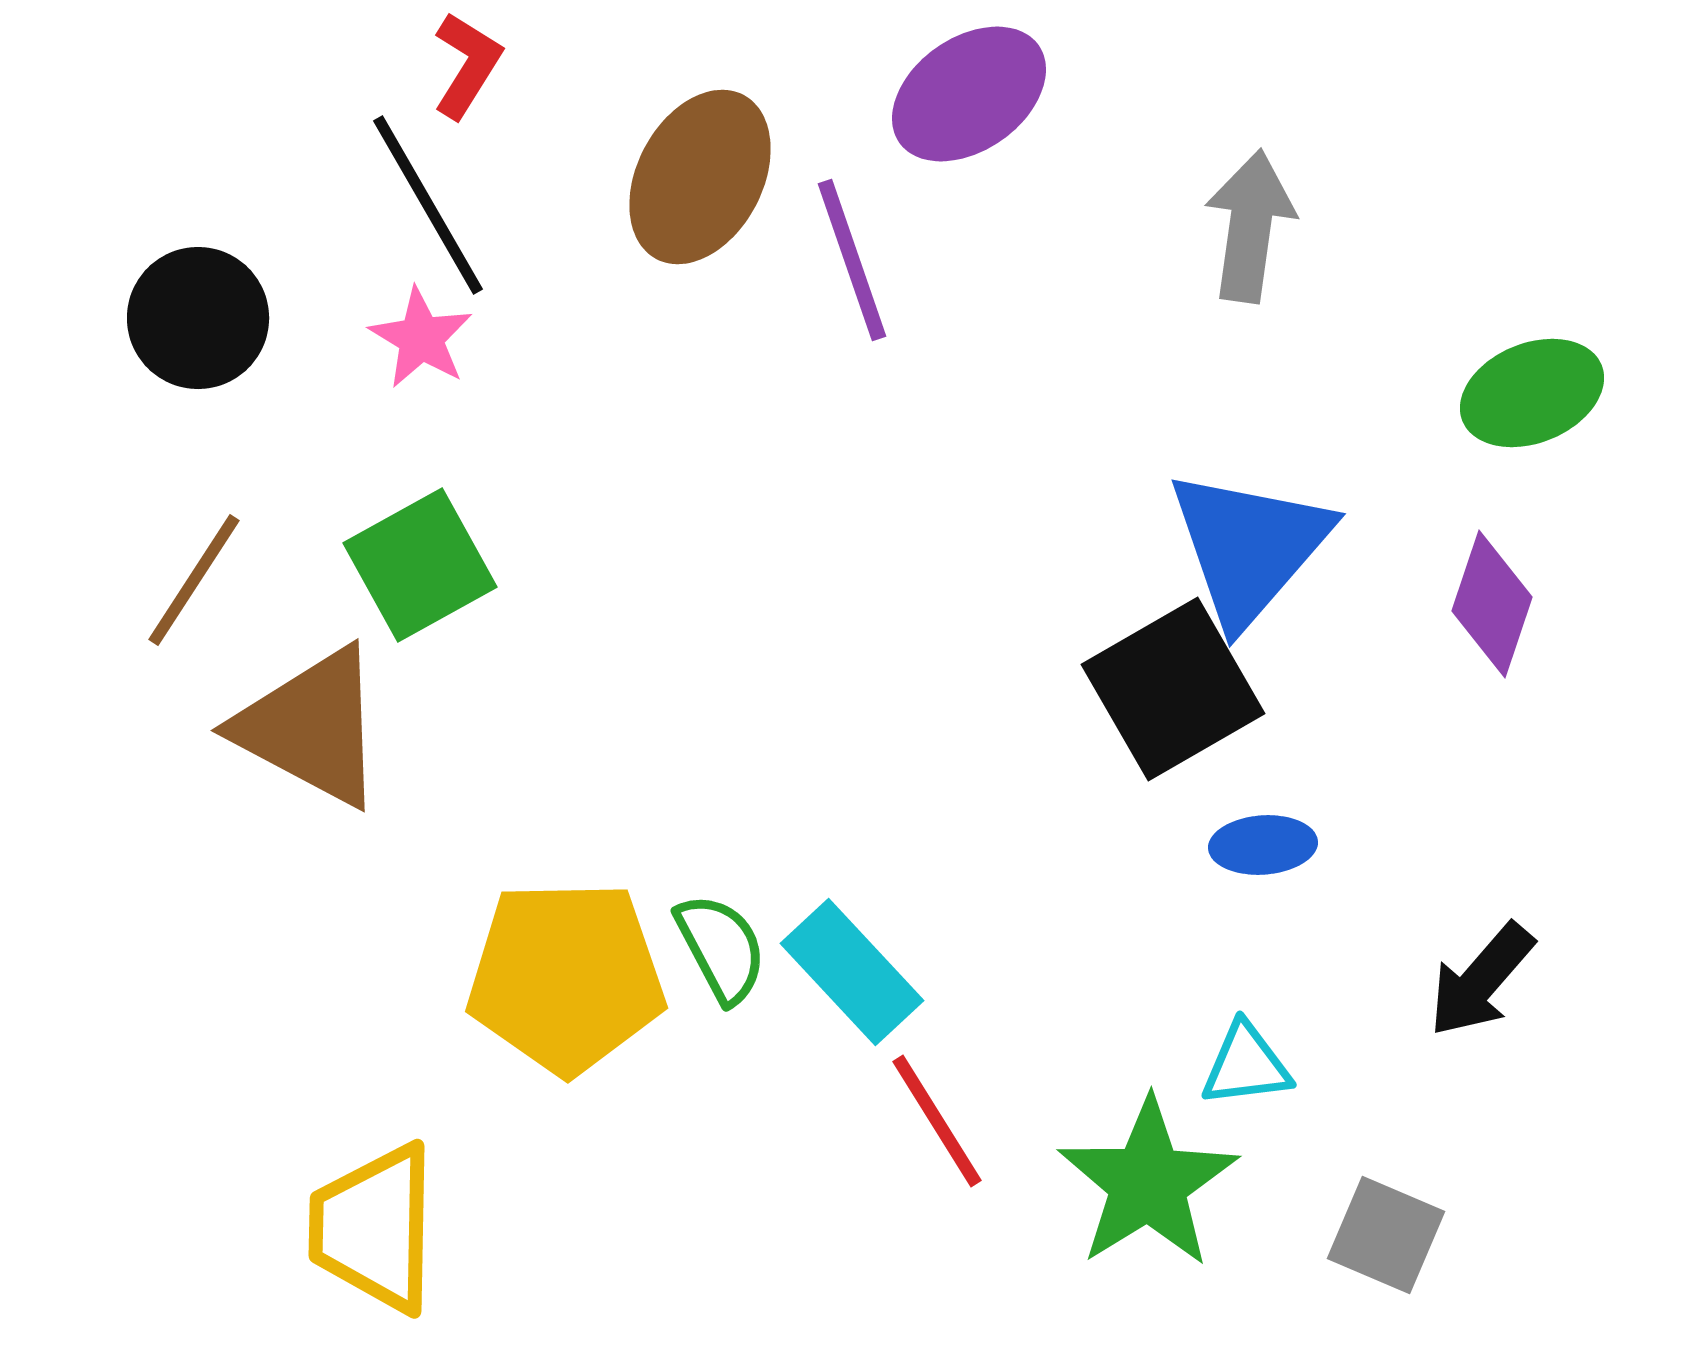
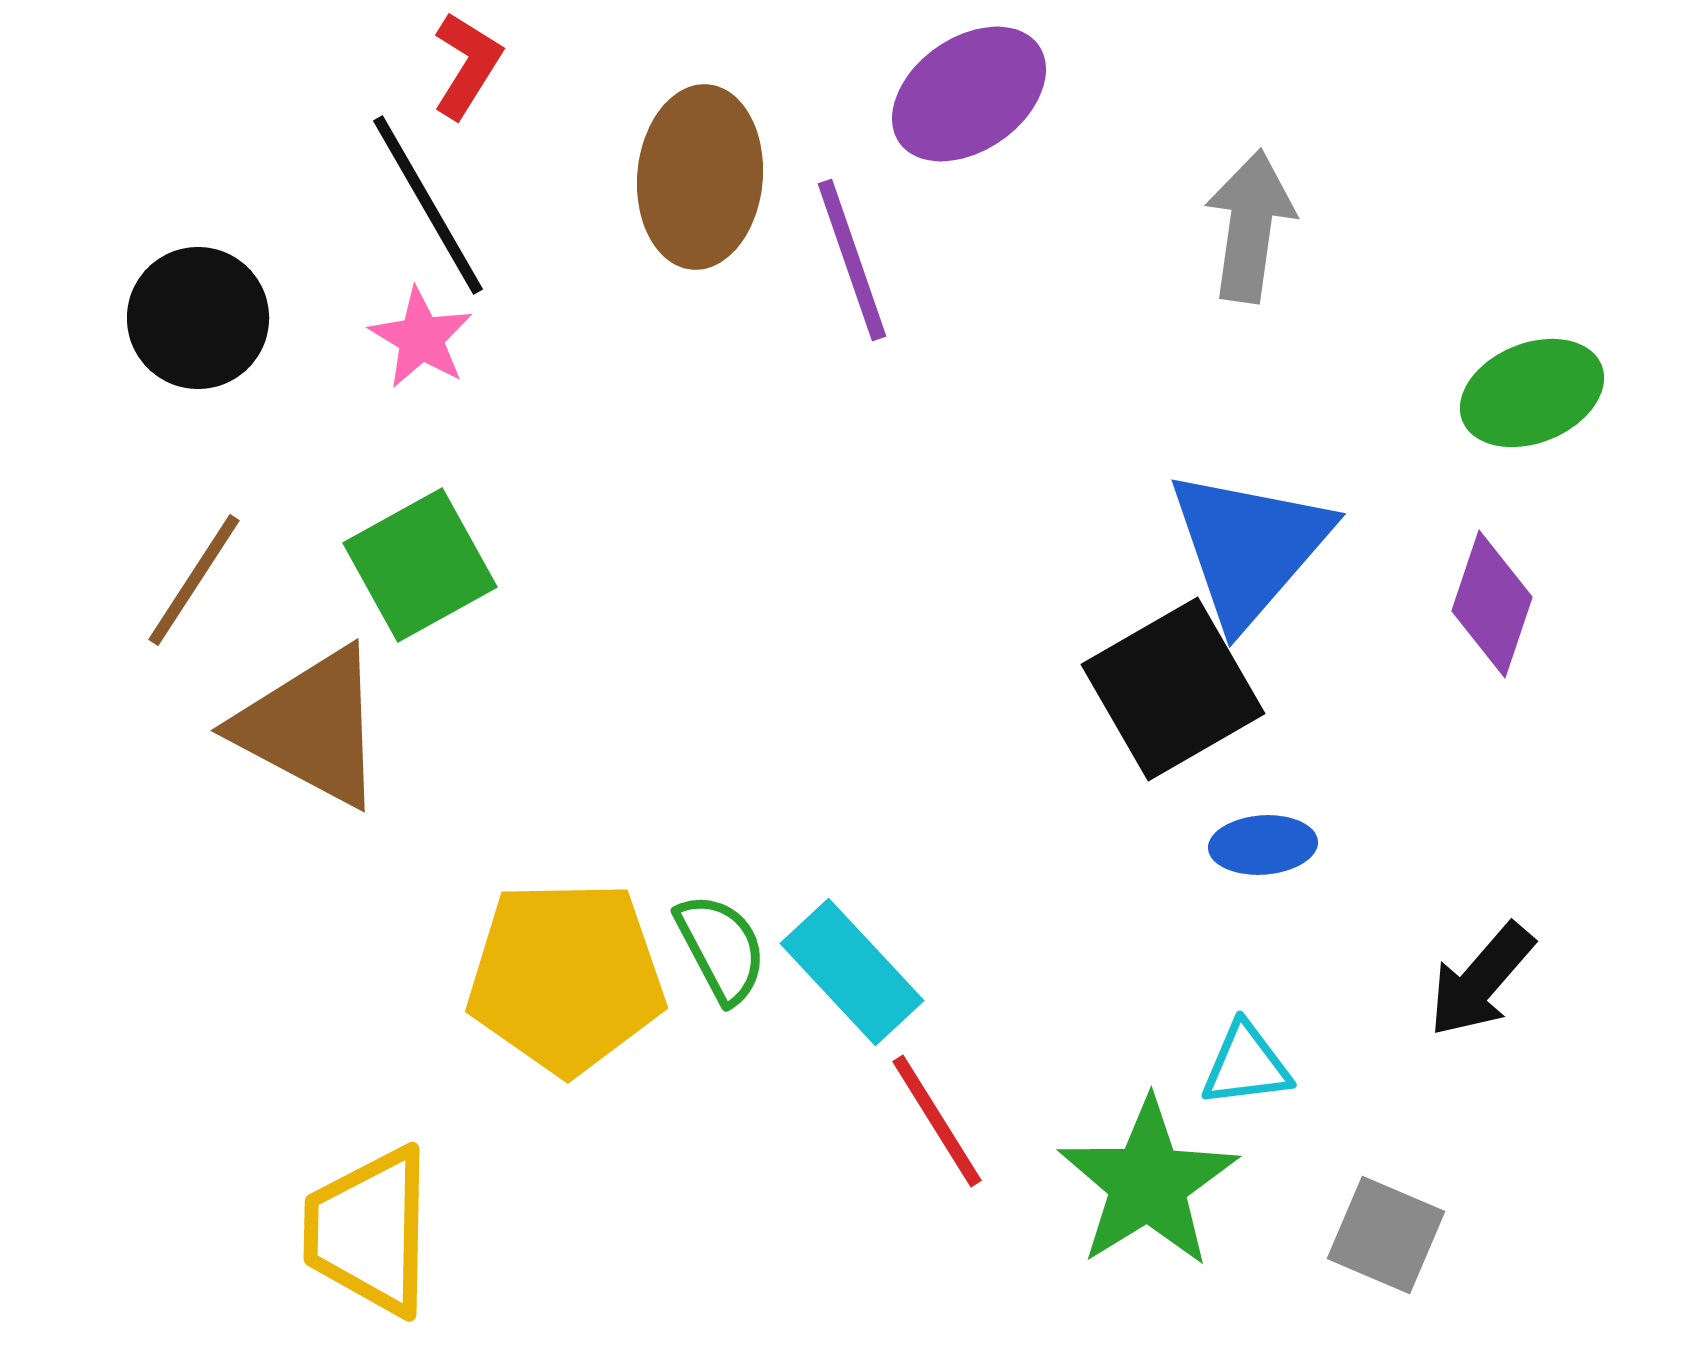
brown ellipse: rotated 23 degrees counterclockwise
yellow trapezoid: moved 5 px left, 3 px down
